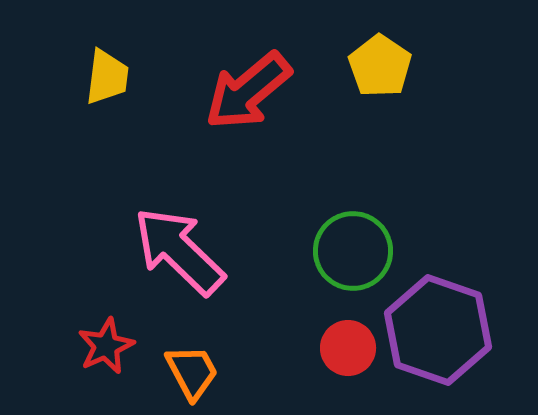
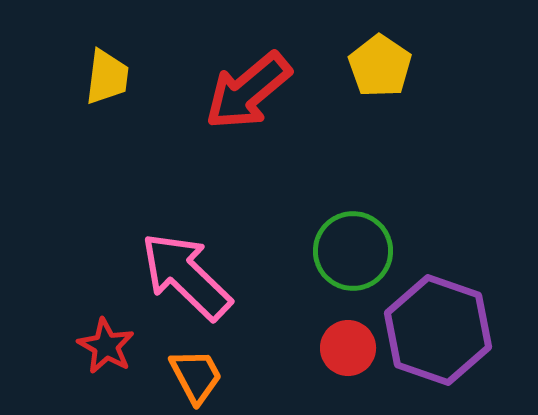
pink arrow: moved 7 px right, 25 px down
red star: rotated 18 degrees counterclockwise
orange trapezoid: moved 4 px right, 4 px down
